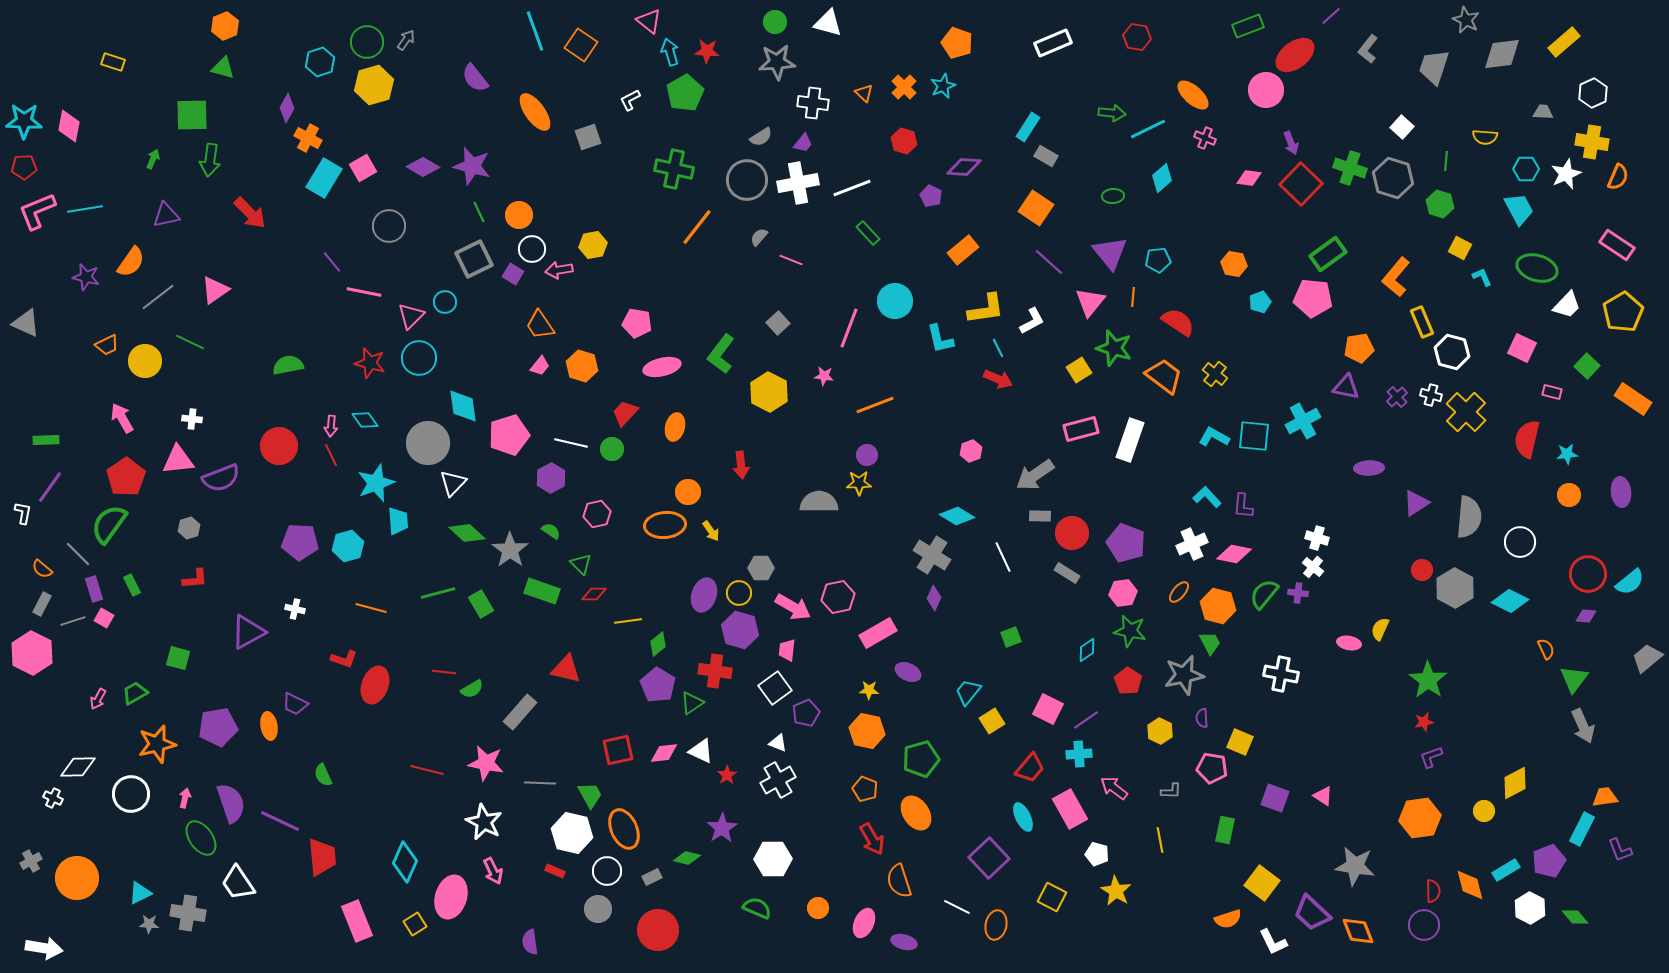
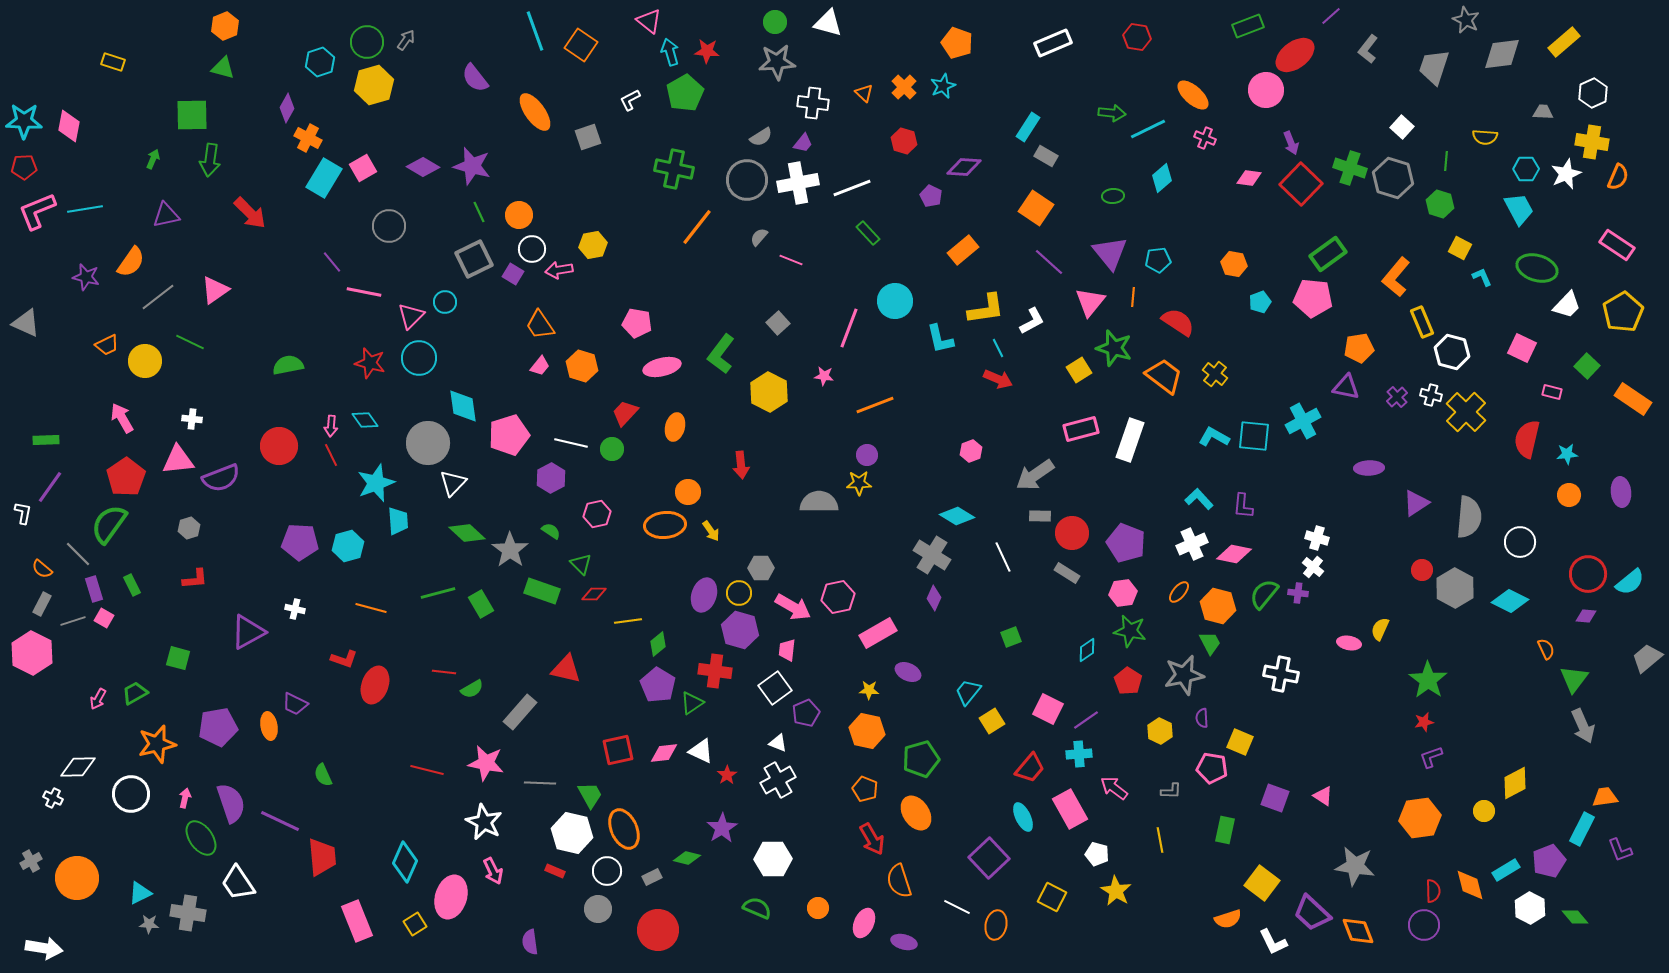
cyan L-shape at (1207, 497): moved 8 px left, 2 px down
